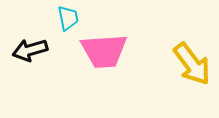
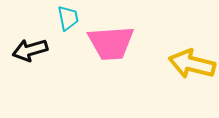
pink trapezoid: moved 7 px right, 8 px up
yellow arrow: rotated 141 degrees clockwise
